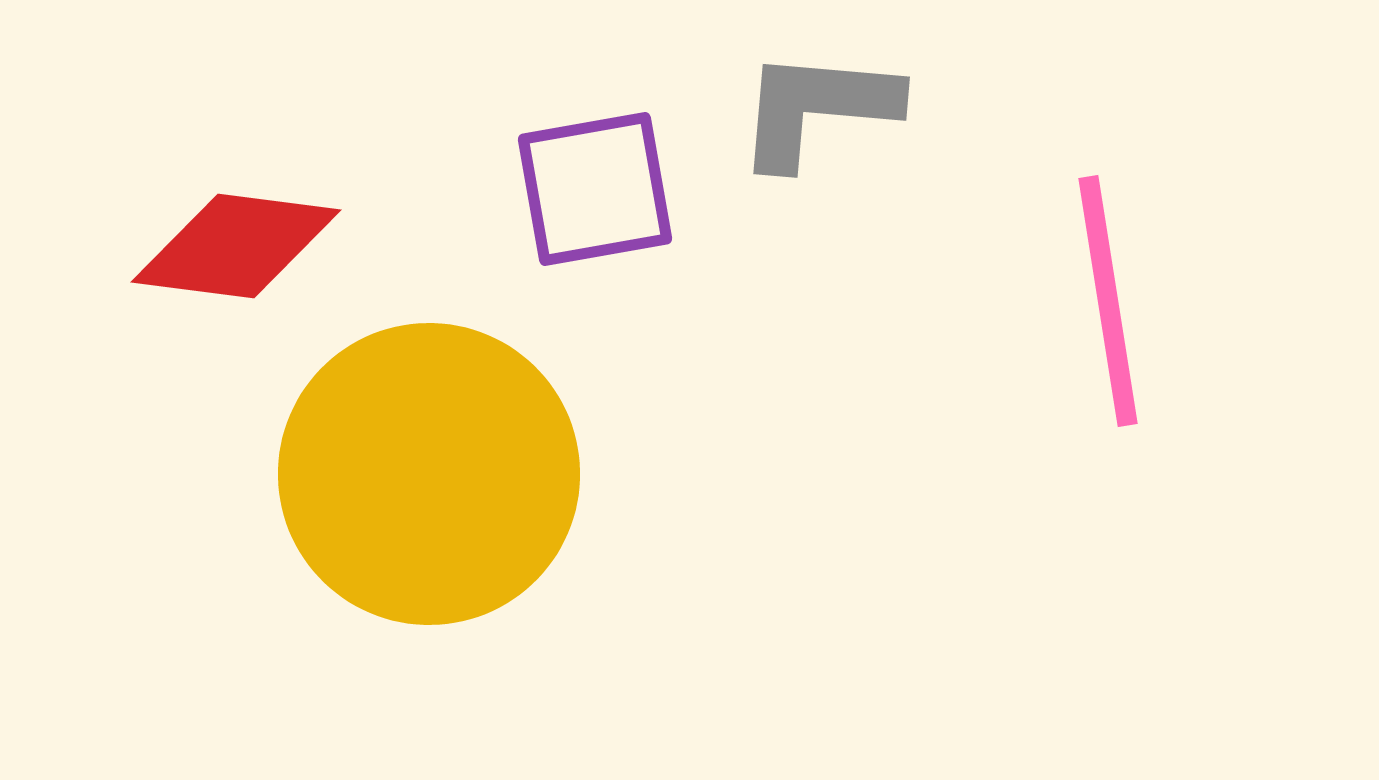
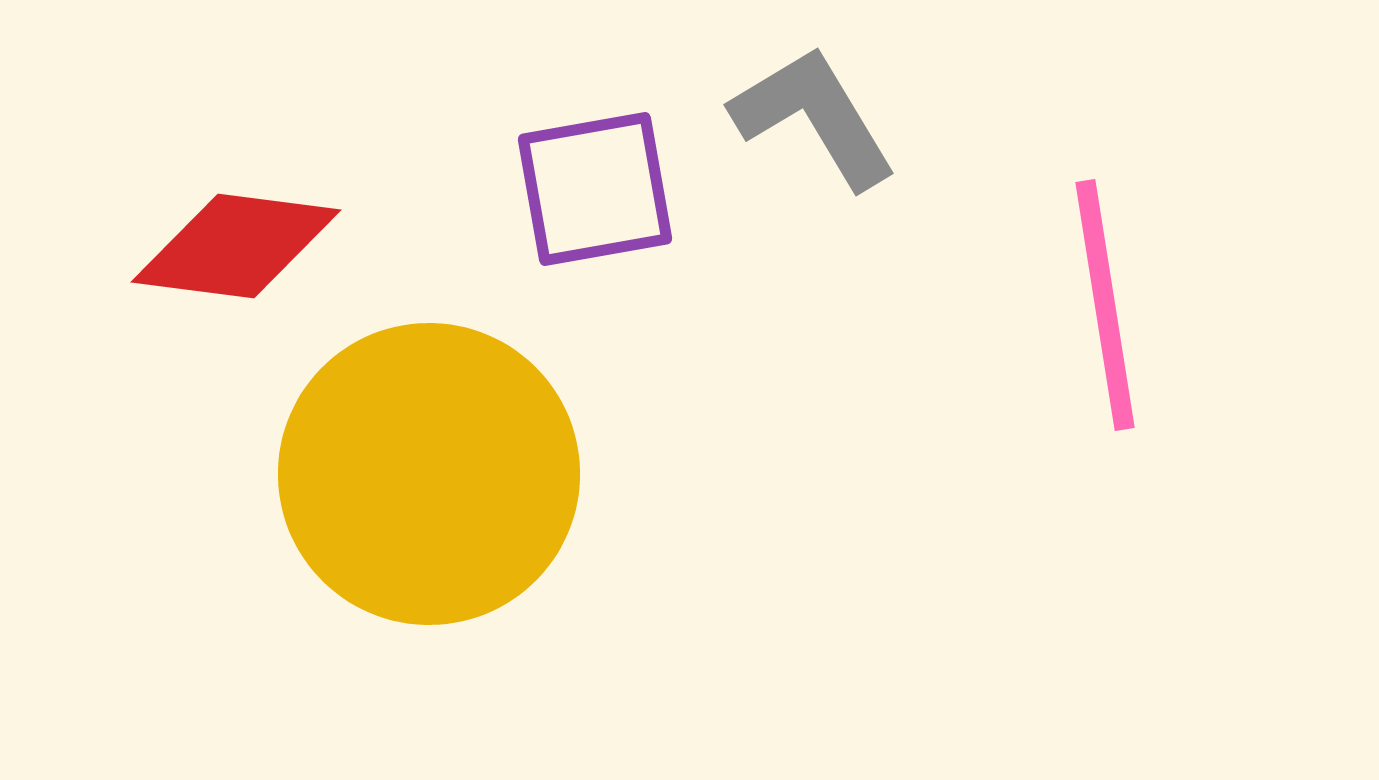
gray L-shape: moved 3 px left, 9 px down; rotated 54 degrees clockwise
pink line: moved 3 px left, 4 px down
